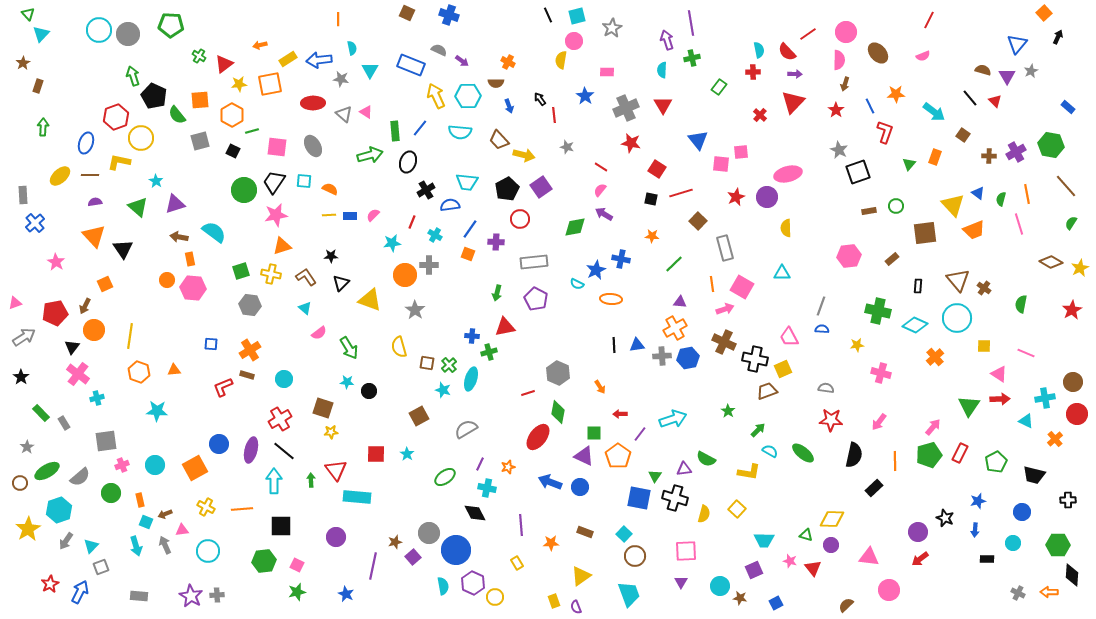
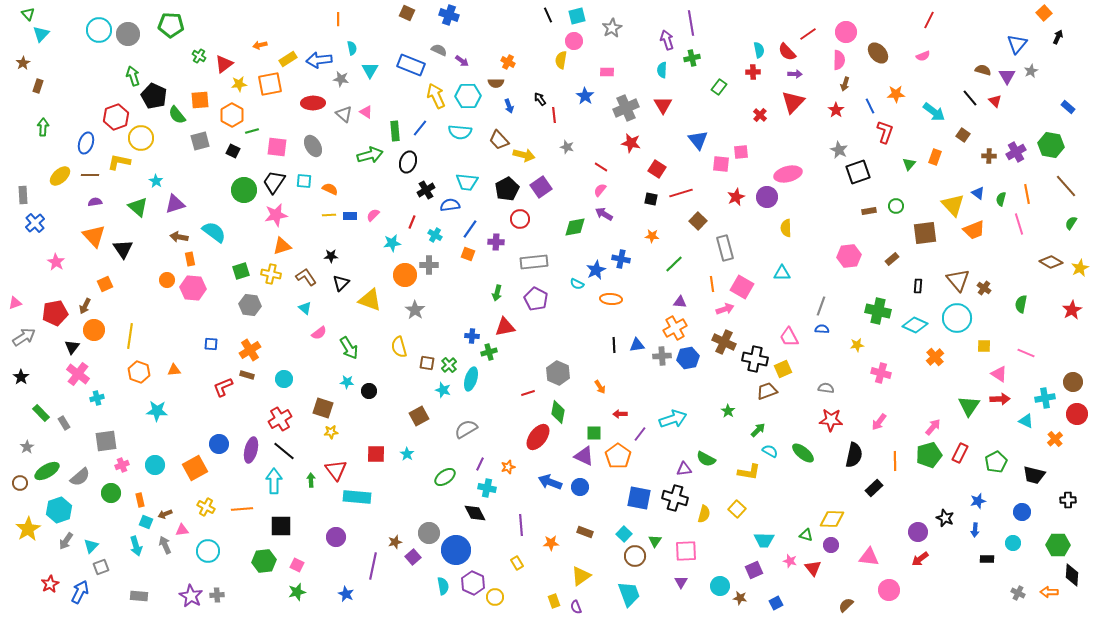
green triangle at (655, 476): moved 65 px down
